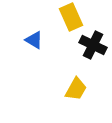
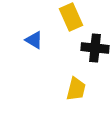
black cross: moved 2 px right, 3 px down; rotated 20 degrees counterclockwise
yellow trapezoid: rotated 15 degrees counterclockwise
